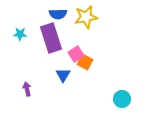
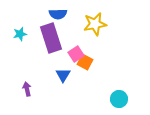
yellow star: moved 9 px right, 7 px down
cyan star: rotated 16 degrees counterclockwise
cyan circle: moved 3 px left
